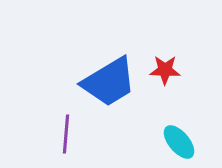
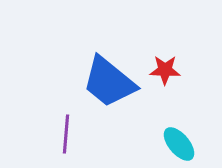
blue trapezoid: rotated 70 degrees clockwise
cyan ellipse: moved 2 px down
